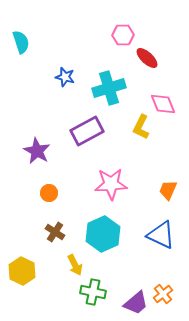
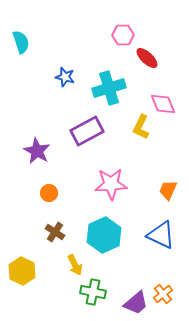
cyan hexagon: moved 1 px right, 1 px down
